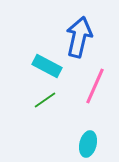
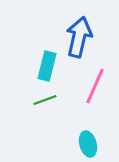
cyan rectangle: rotated 76 degrees clockwise
green line: rotated 15 degrees clockwise
cyan ellipse: rotated 30 degrees counterclockwise
